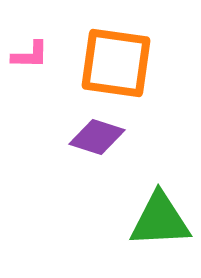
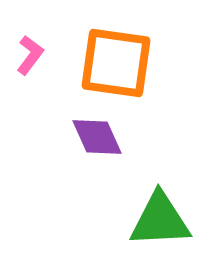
pink L-shape: rotated 54 degrees counterclockwise
purple diamond: rotated 48 degrees clockwise
